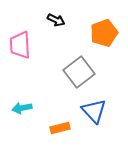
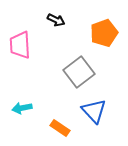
orange rectangle: rotated 48 degrees clockwise
